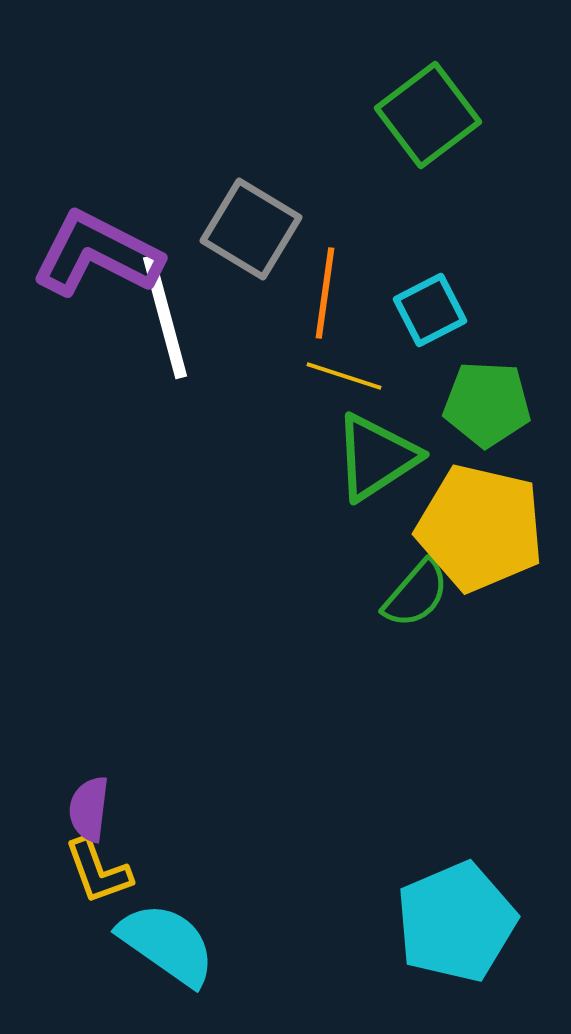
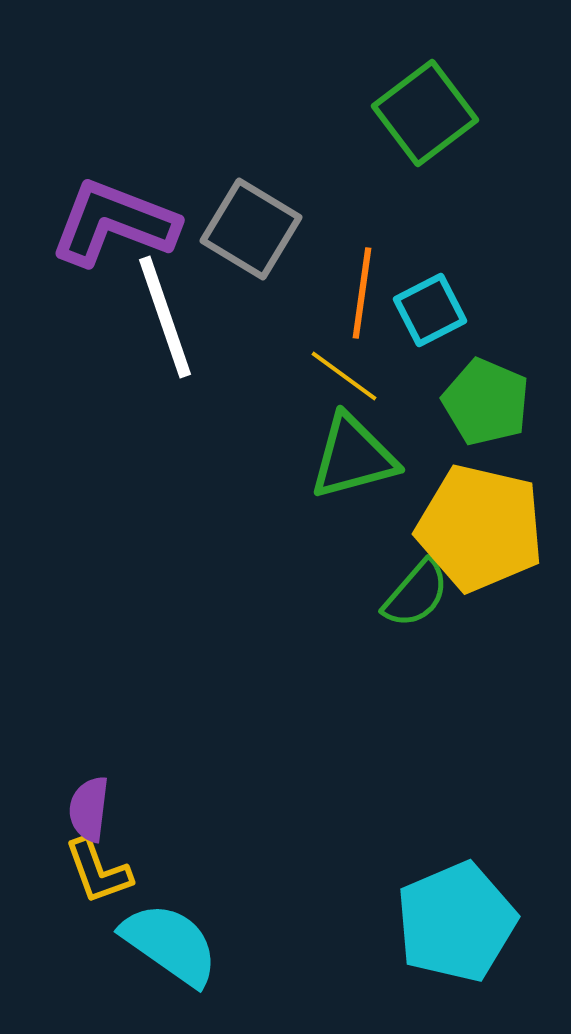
green square: moved 3 px left, 2 px up
purple L-shape: moved 17 px right, 31 px up; rotated 6 degrees counterclockwise
orange line: moved 37 px right
white line: rotated 4 degrees counterclockwise
yellow line: rotated 18 degrees clockwise
green pentagon: moved 1 px left, 2 px up; rotated 20 degrees clockwise
green triangle: moved 23 px left; rotated 18 degrees clockwise
cyan semicircle: moved 3 px right
